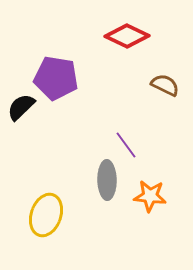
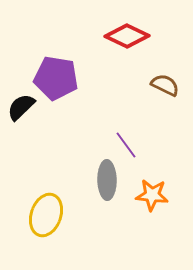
orange star: moved 2 px right, 1 px up
